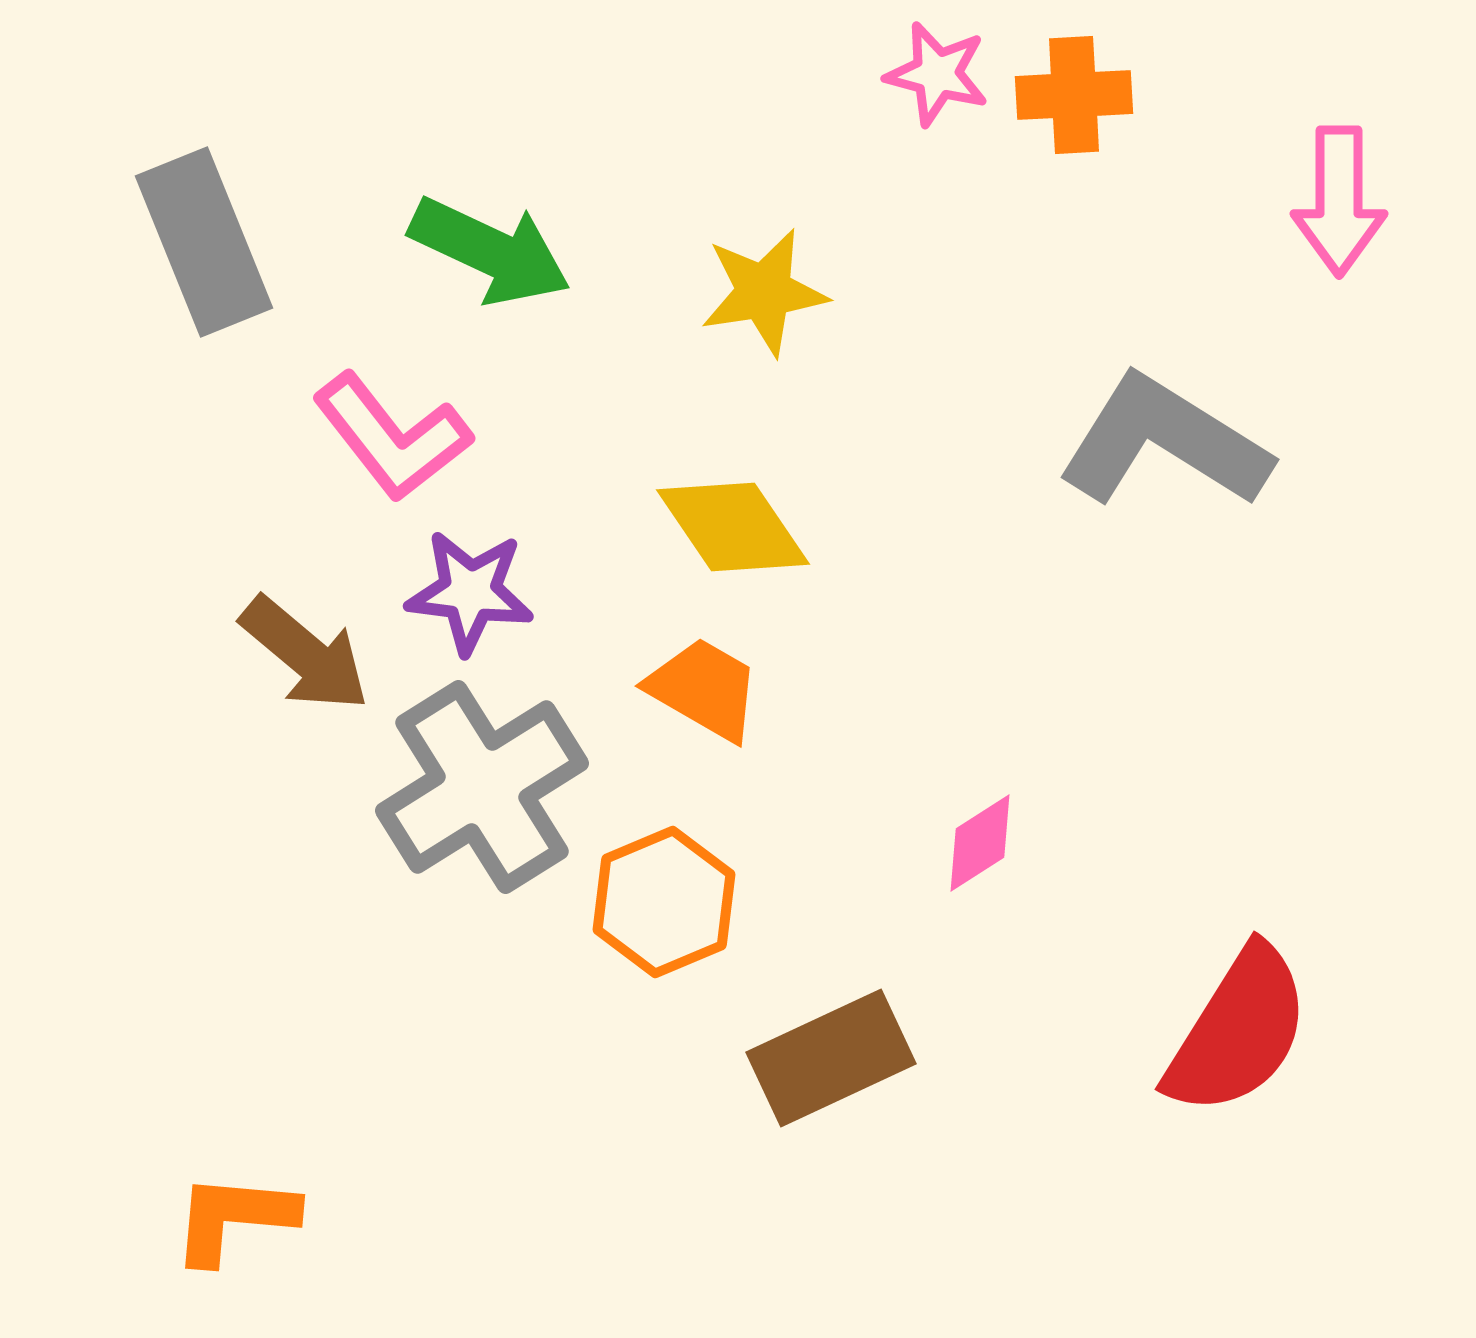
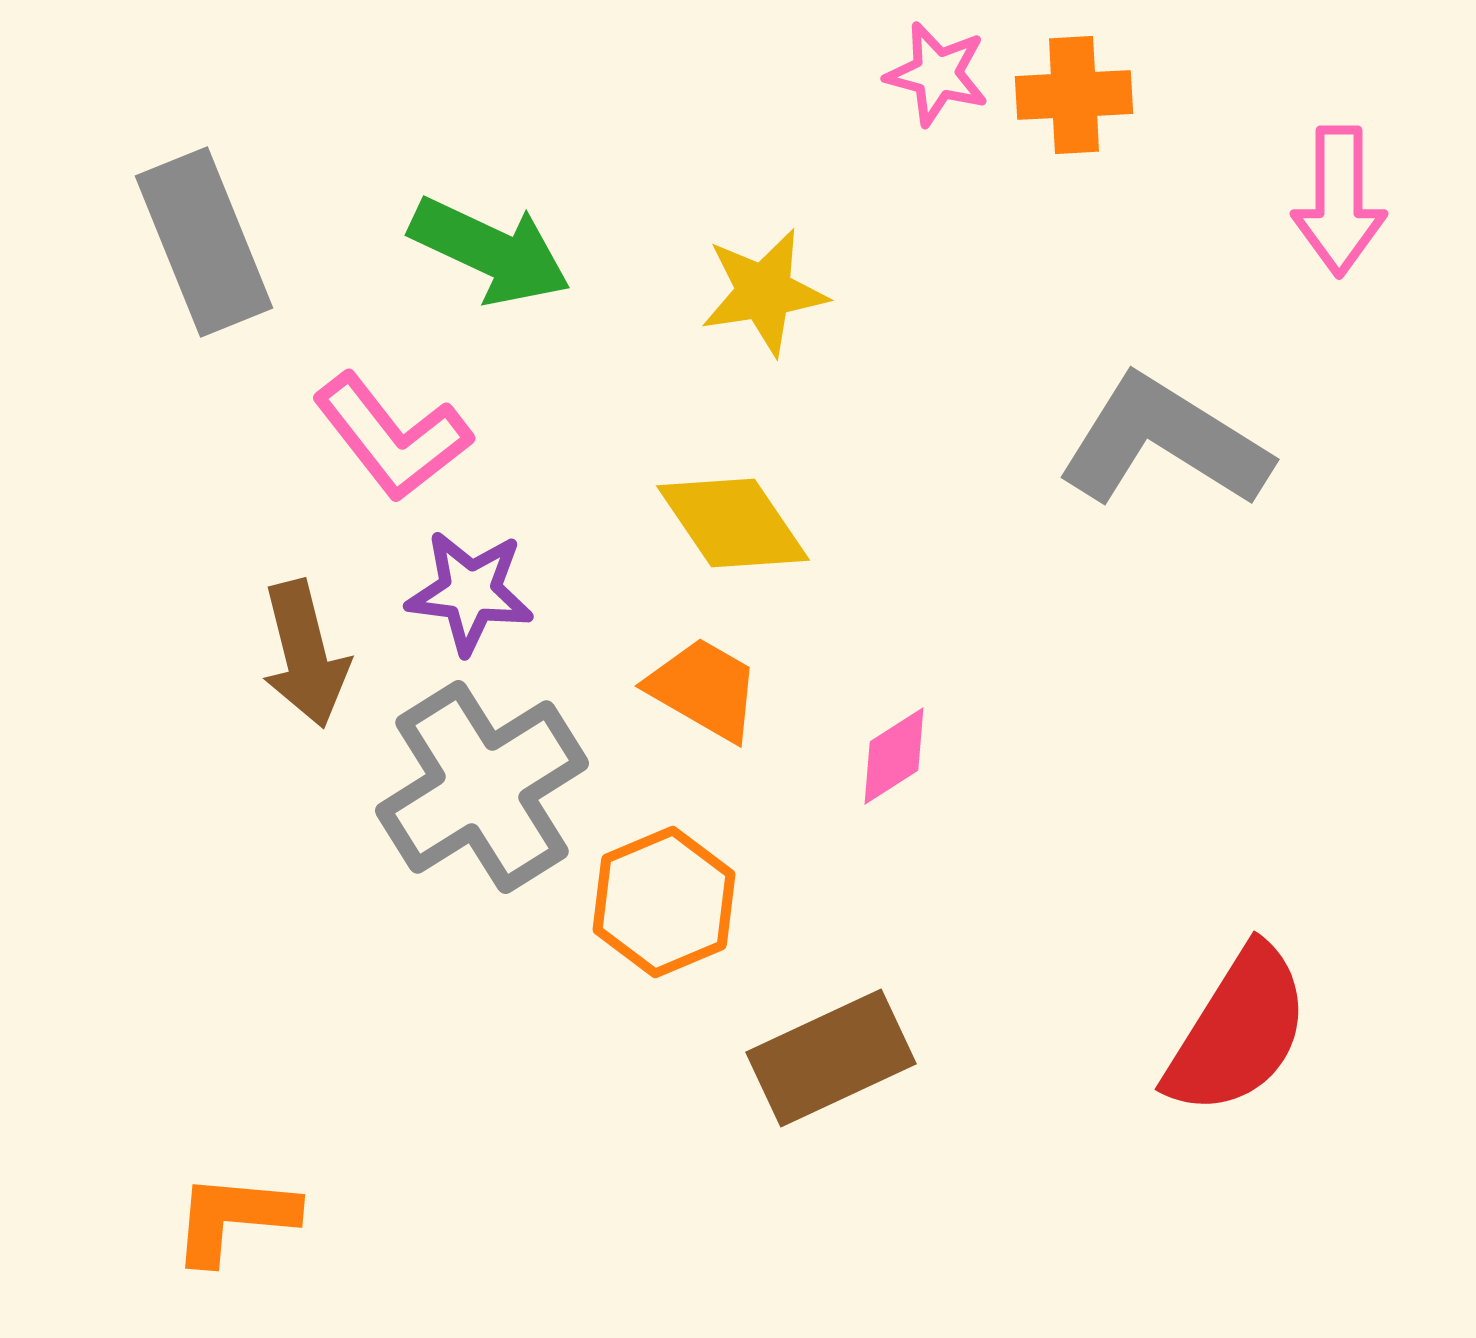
yellow diamond: moved 4 px up
brown arrow: rotated 36 degrees clockwise
pink diamond: moved 86 px left, 87 px up
